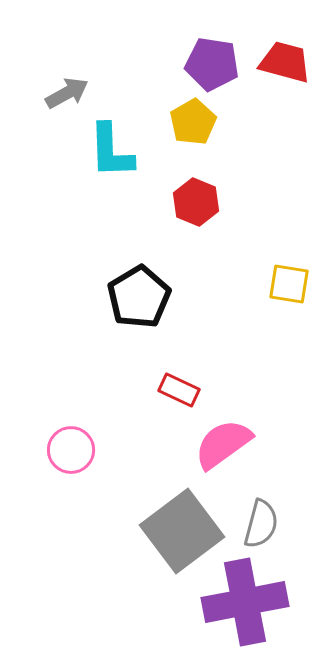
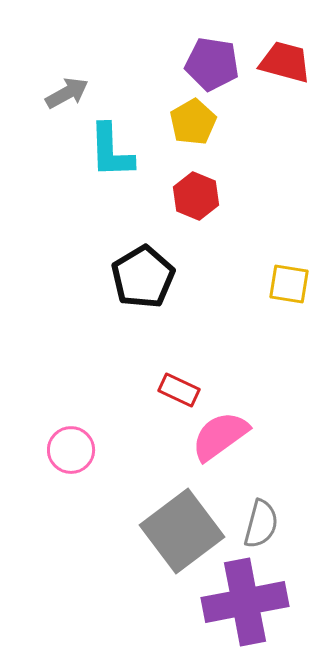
red hexagon: moved 6 px up
black pentagon: moved 4 px right, 20 px up
pink semicircle: moved 3 px left, 8 px up
